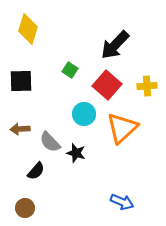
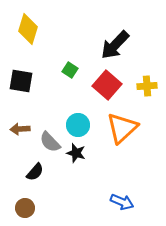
black square: rotated 10 degrees clockwise
cyan circle: moved 6 px left, 11 px down
black semicircle: moved 1 px left, 1 px down
